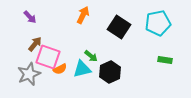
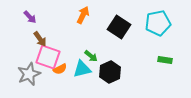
brown arrow: moved 5 px right, 5 px up; rotated 105 degrees clockwise
